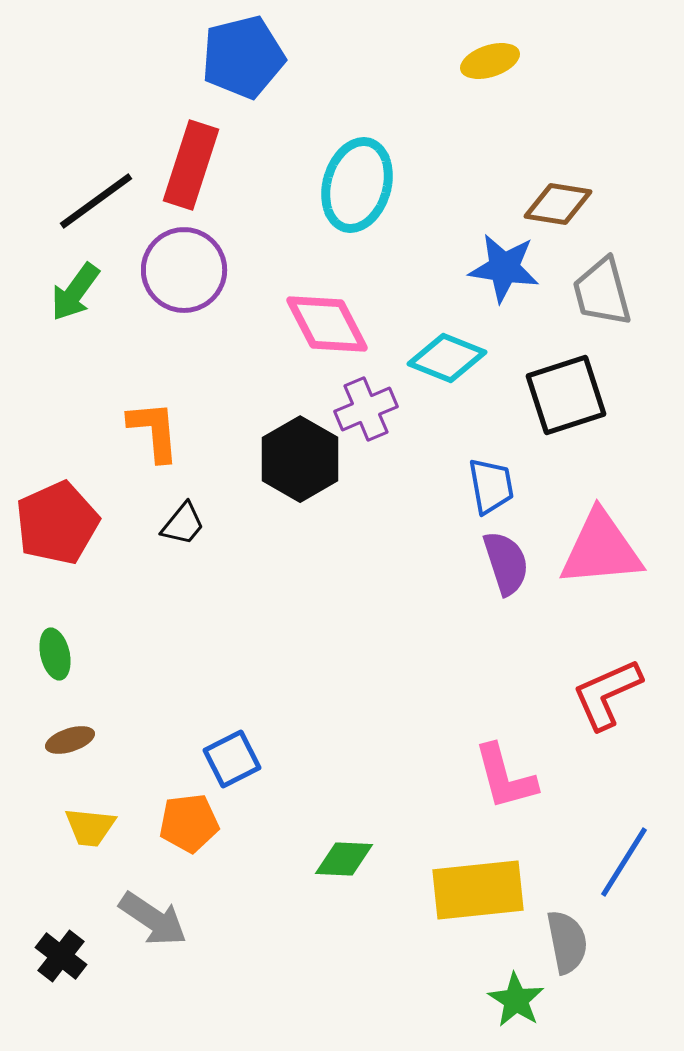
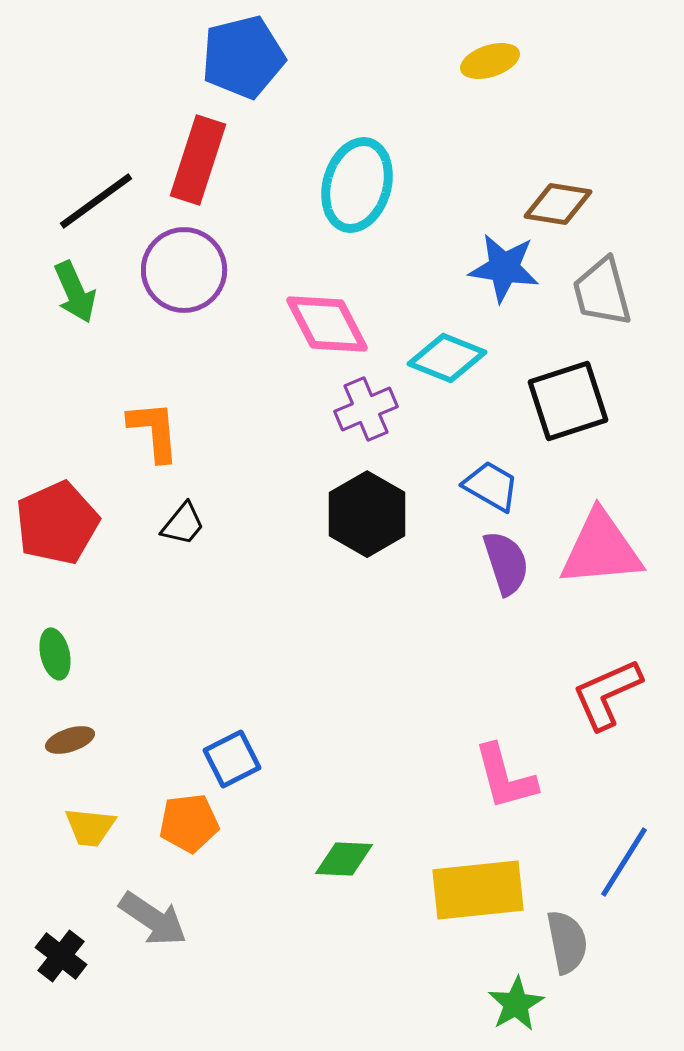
red rectangle: moved 7 px right, 5 px up
green arrow: rotated 60 degrees counterclockwise
black square: moved 2 px right, 6 px down
black hexagon: moved 67 px right, 55 px down
blue trapezoid: rotated 50 degrees counterclockwise
green star: moved 4 px down; rotated 10 degrees clockwise
